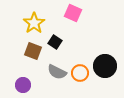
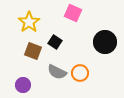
yellow star: moved 5 px left, 1 px up
black circle: moved 24 px up
